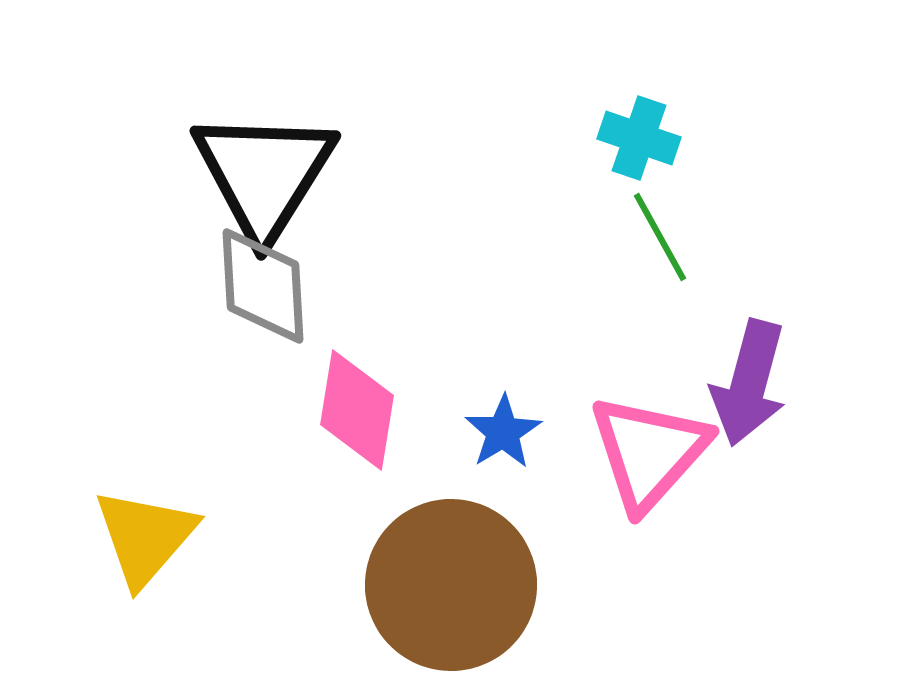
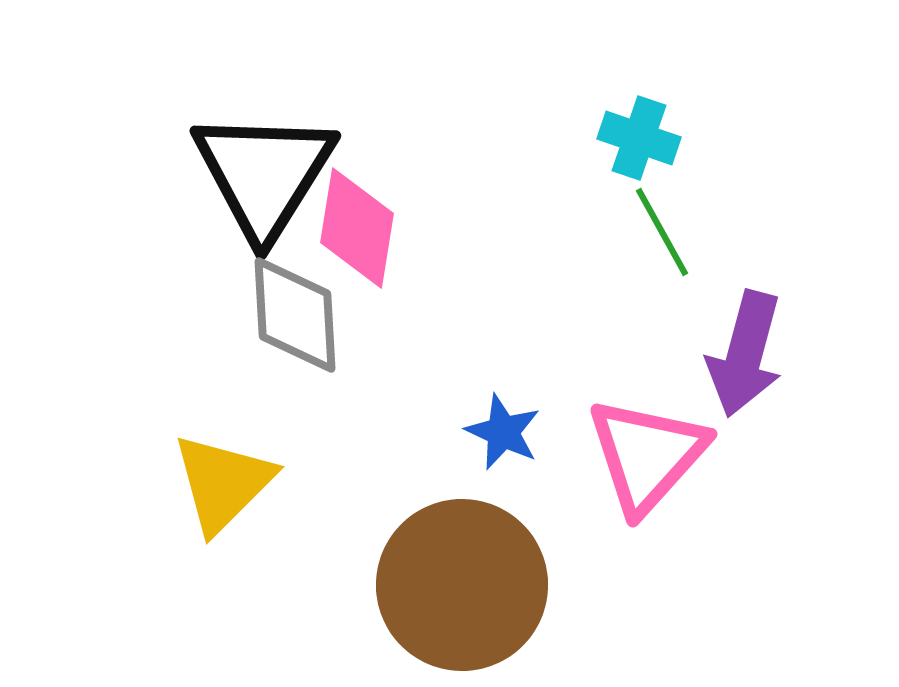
green line: moved 2 px right, 5 px up
gray diamond: moved 32 px right, 29 px down
purple arrow: moved 4 px left, 29 px up
pink diamond: moved 182 px up
blue star: rotated 16 degrees counterclockwise
pink triangle: moved 2 px left, 3 px down
yellow triangle: moved 78 px right, 54 px up; rotated 4 degrees clockwise
brown circle: moved 11 px right
